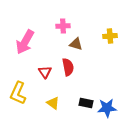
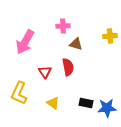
yellow L-shape: moved 1 px right
